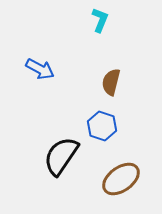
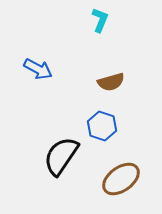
blue arrow: moved 2 px left
brown semicircle: rotated 120 degrees counterclockwise
